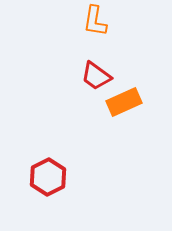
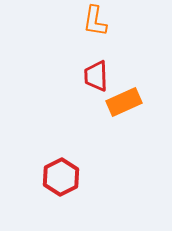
red trapezoid: rotated 52 degrees clockwise
red hexagon: moved 13 px right
